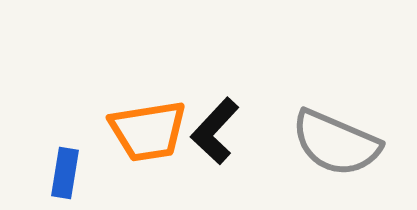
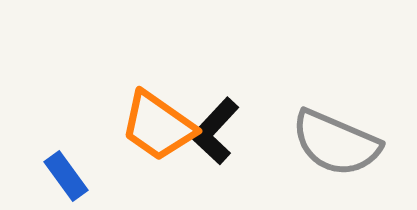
orange trapezoid: moved 10 px right, 5 px up; rotated 44 degrees clockwise
blue rectangle: moved 1 px right, 3 px down; rotated 45 degrees counterclockwise
